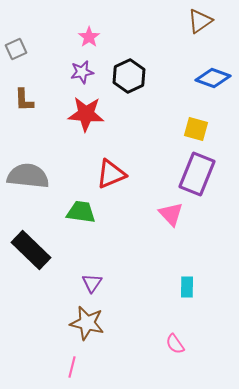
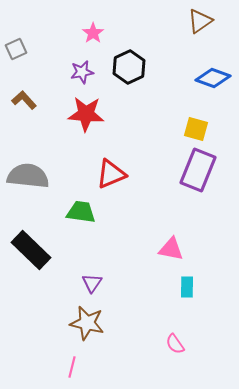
pink star: moved 4 px right, 4 px up
black hexagon: moved 9 px up
brown L-shape: rotated 140 degrees clockwise
purple rectangle: moved 1 px right, 4 px up
pink triangle: moved 35 px down; rotated 36 degrees counterclockwise
